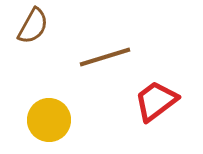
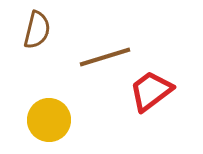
brown semicircle: moved 4 px right, 4 px down; rotated 15 degrees counterclockwise
red trapezoid: moved 5 px left, 10 px up
